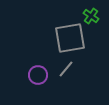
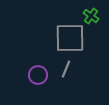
gray square: rotated 8 degrees clockwise
gray line: rotated 18 degrees counterclockwise
